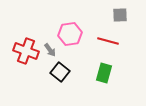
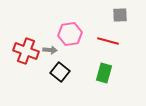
gray arrow: rotated 48 degrees counterclockwise
